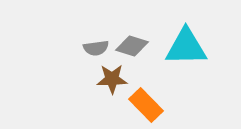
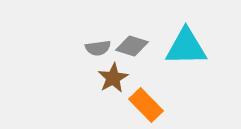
gray semicircle: moved 2 px right
brown star: moved 1 px right, 1 px up; rotated 28 degrees counterclockwise
